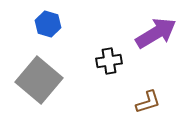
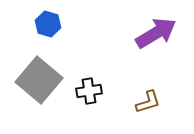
black cross: moved 20 px left, 30 px down
